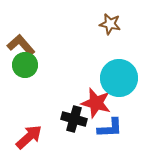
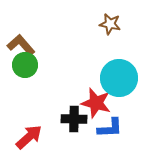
black cross: rotated 15 degrees counterclockwise
